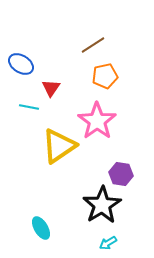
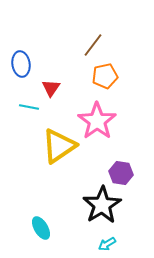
brown line: rotated 20 degrees counterclockwise
blue ellipse: rotated 50 degrees clockwise
purple hexagon: moved 1 px up
cyan arrow: moved 1 px left, 1 px down
